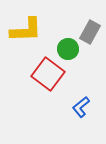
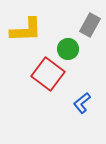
gray rectangle: moved 7 px up
blue L-shape: moved 1 px right, 4 px up
